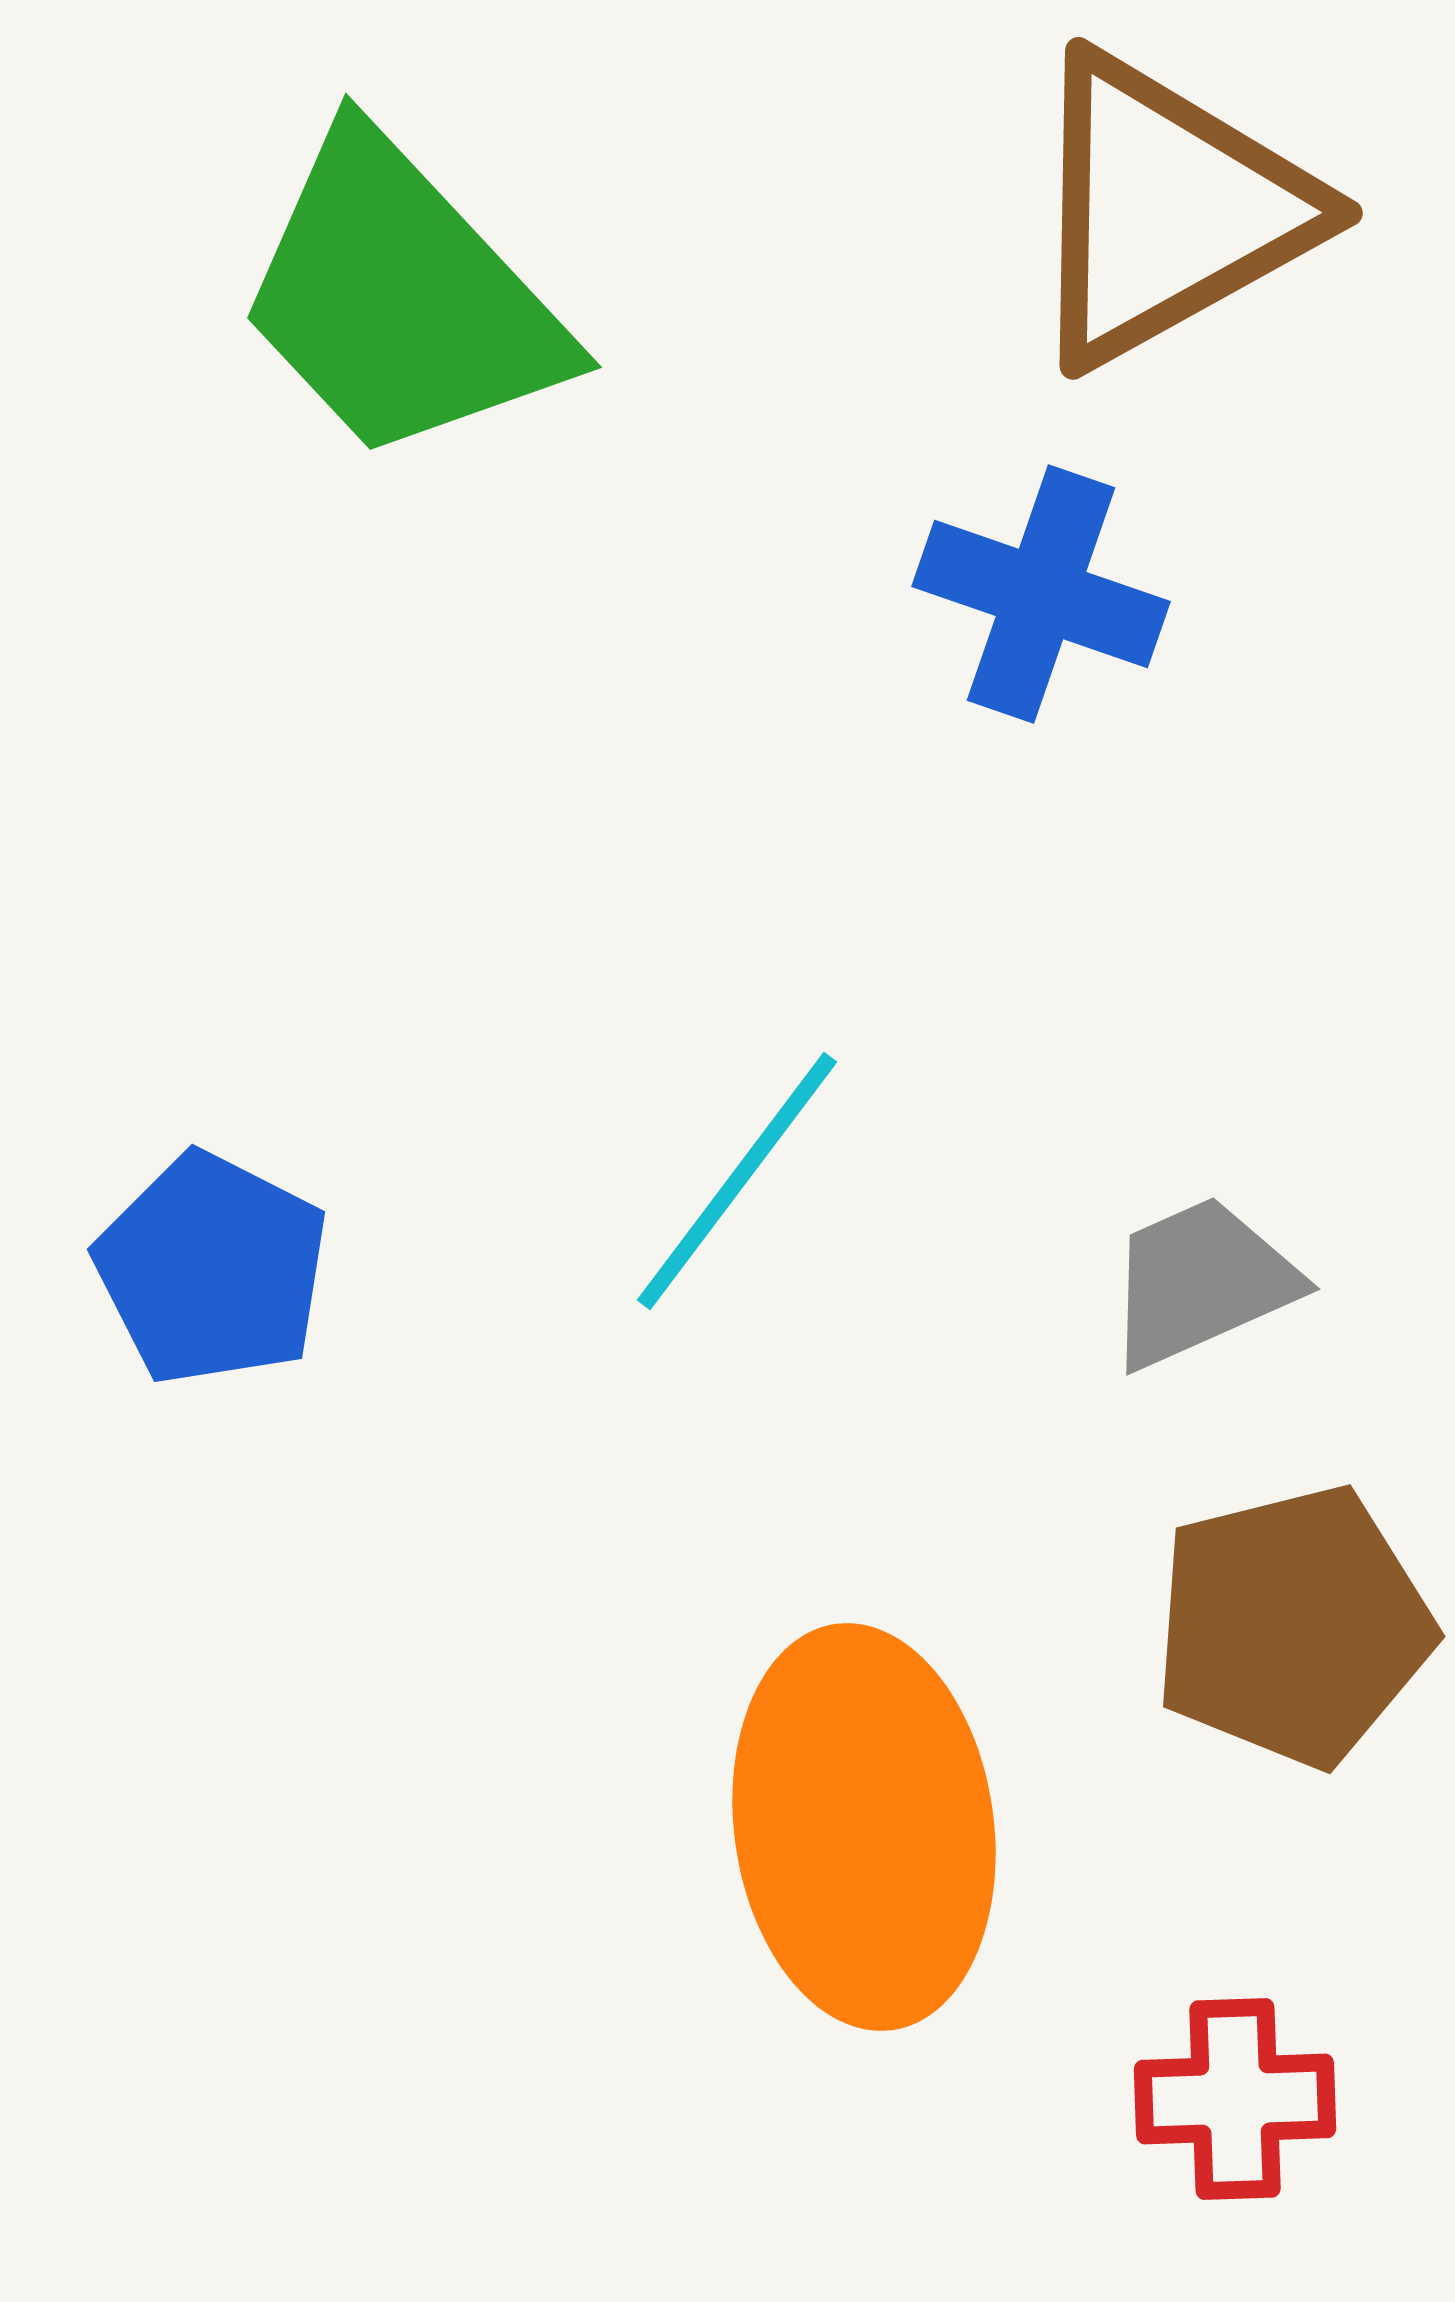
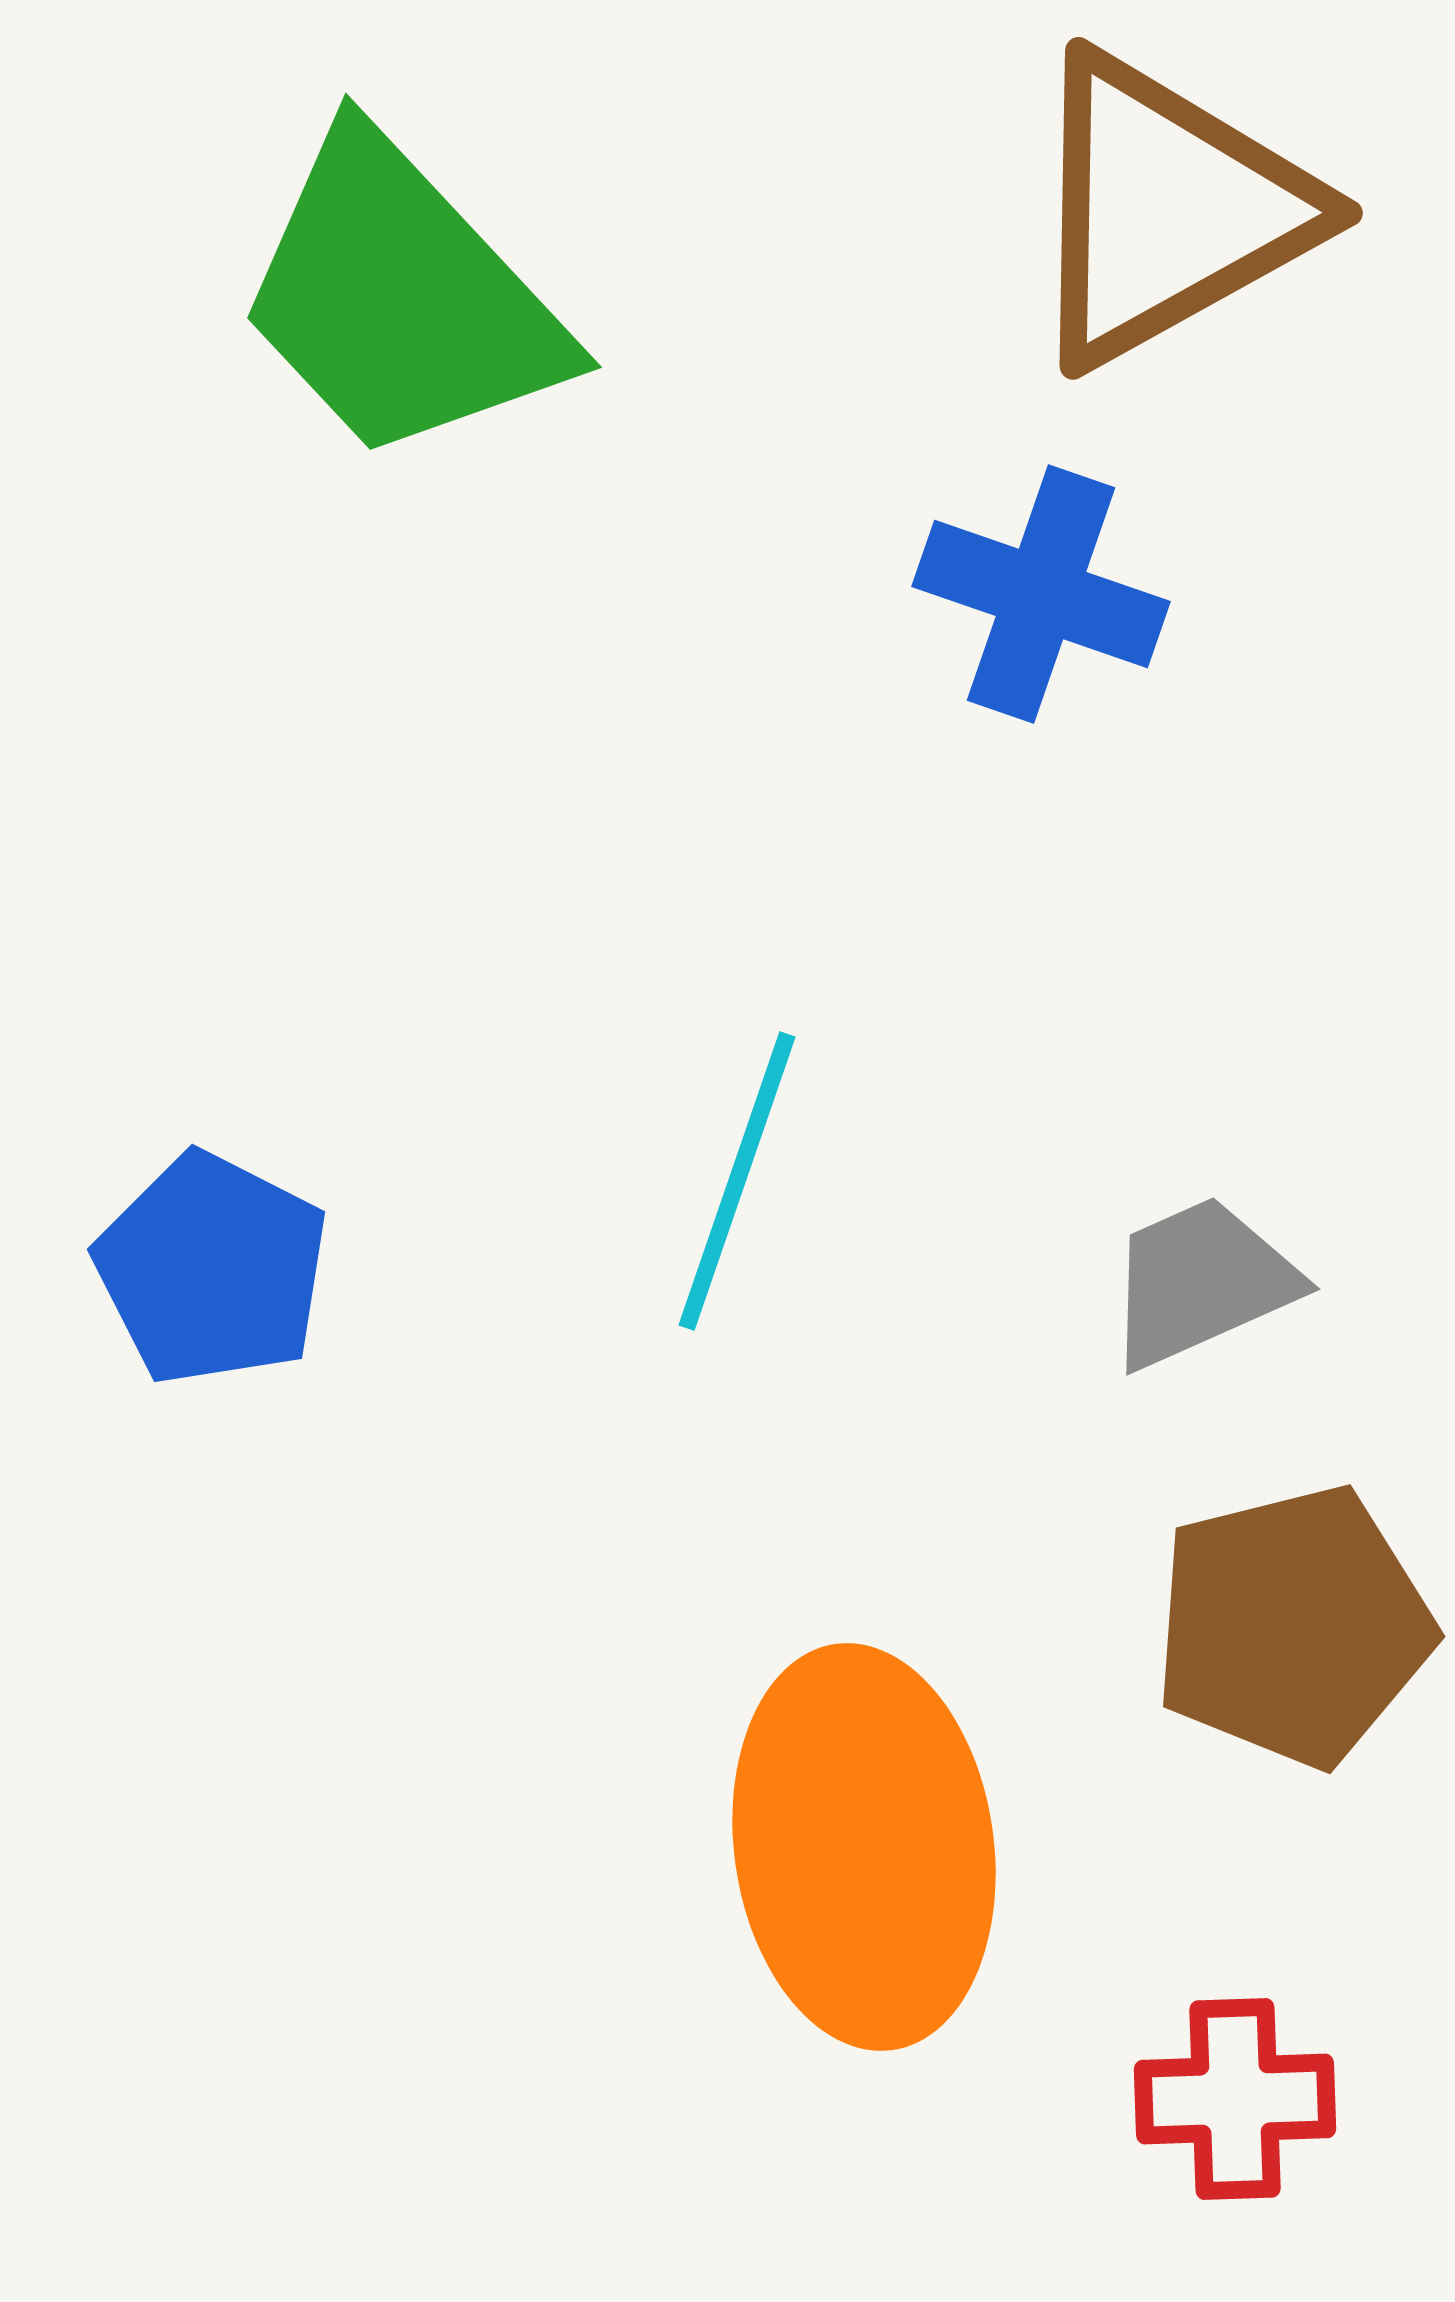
cyan line: rotated 18 degrees counterclockwise
orange ellipse: moved 20 px down
